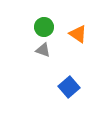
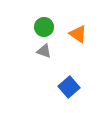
gray triangle: moved 1 px right, 1 px down
